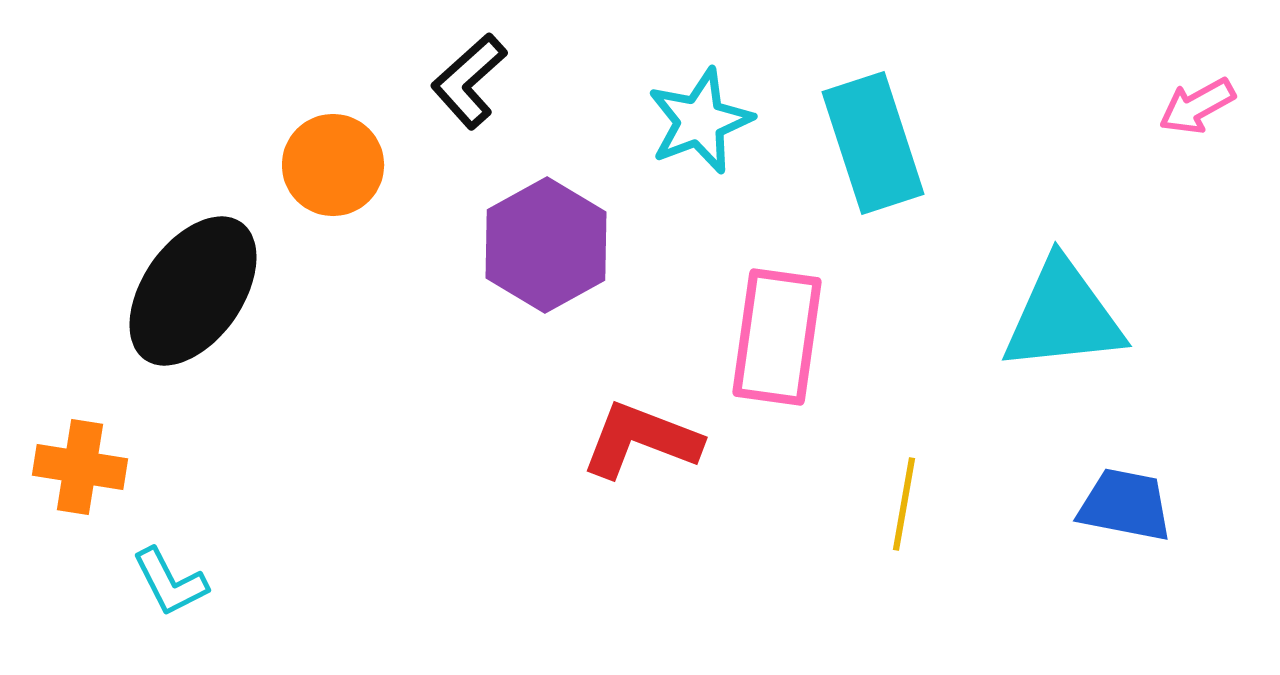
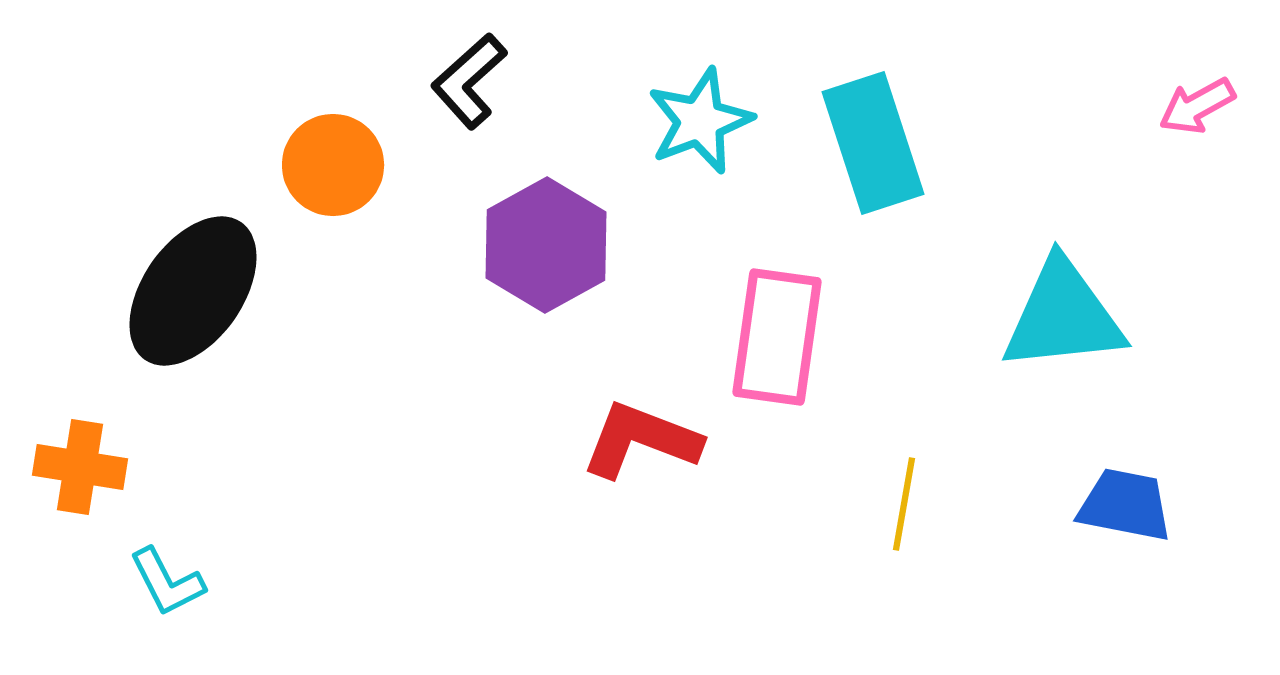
cyan L-shape: moved 3 px left
